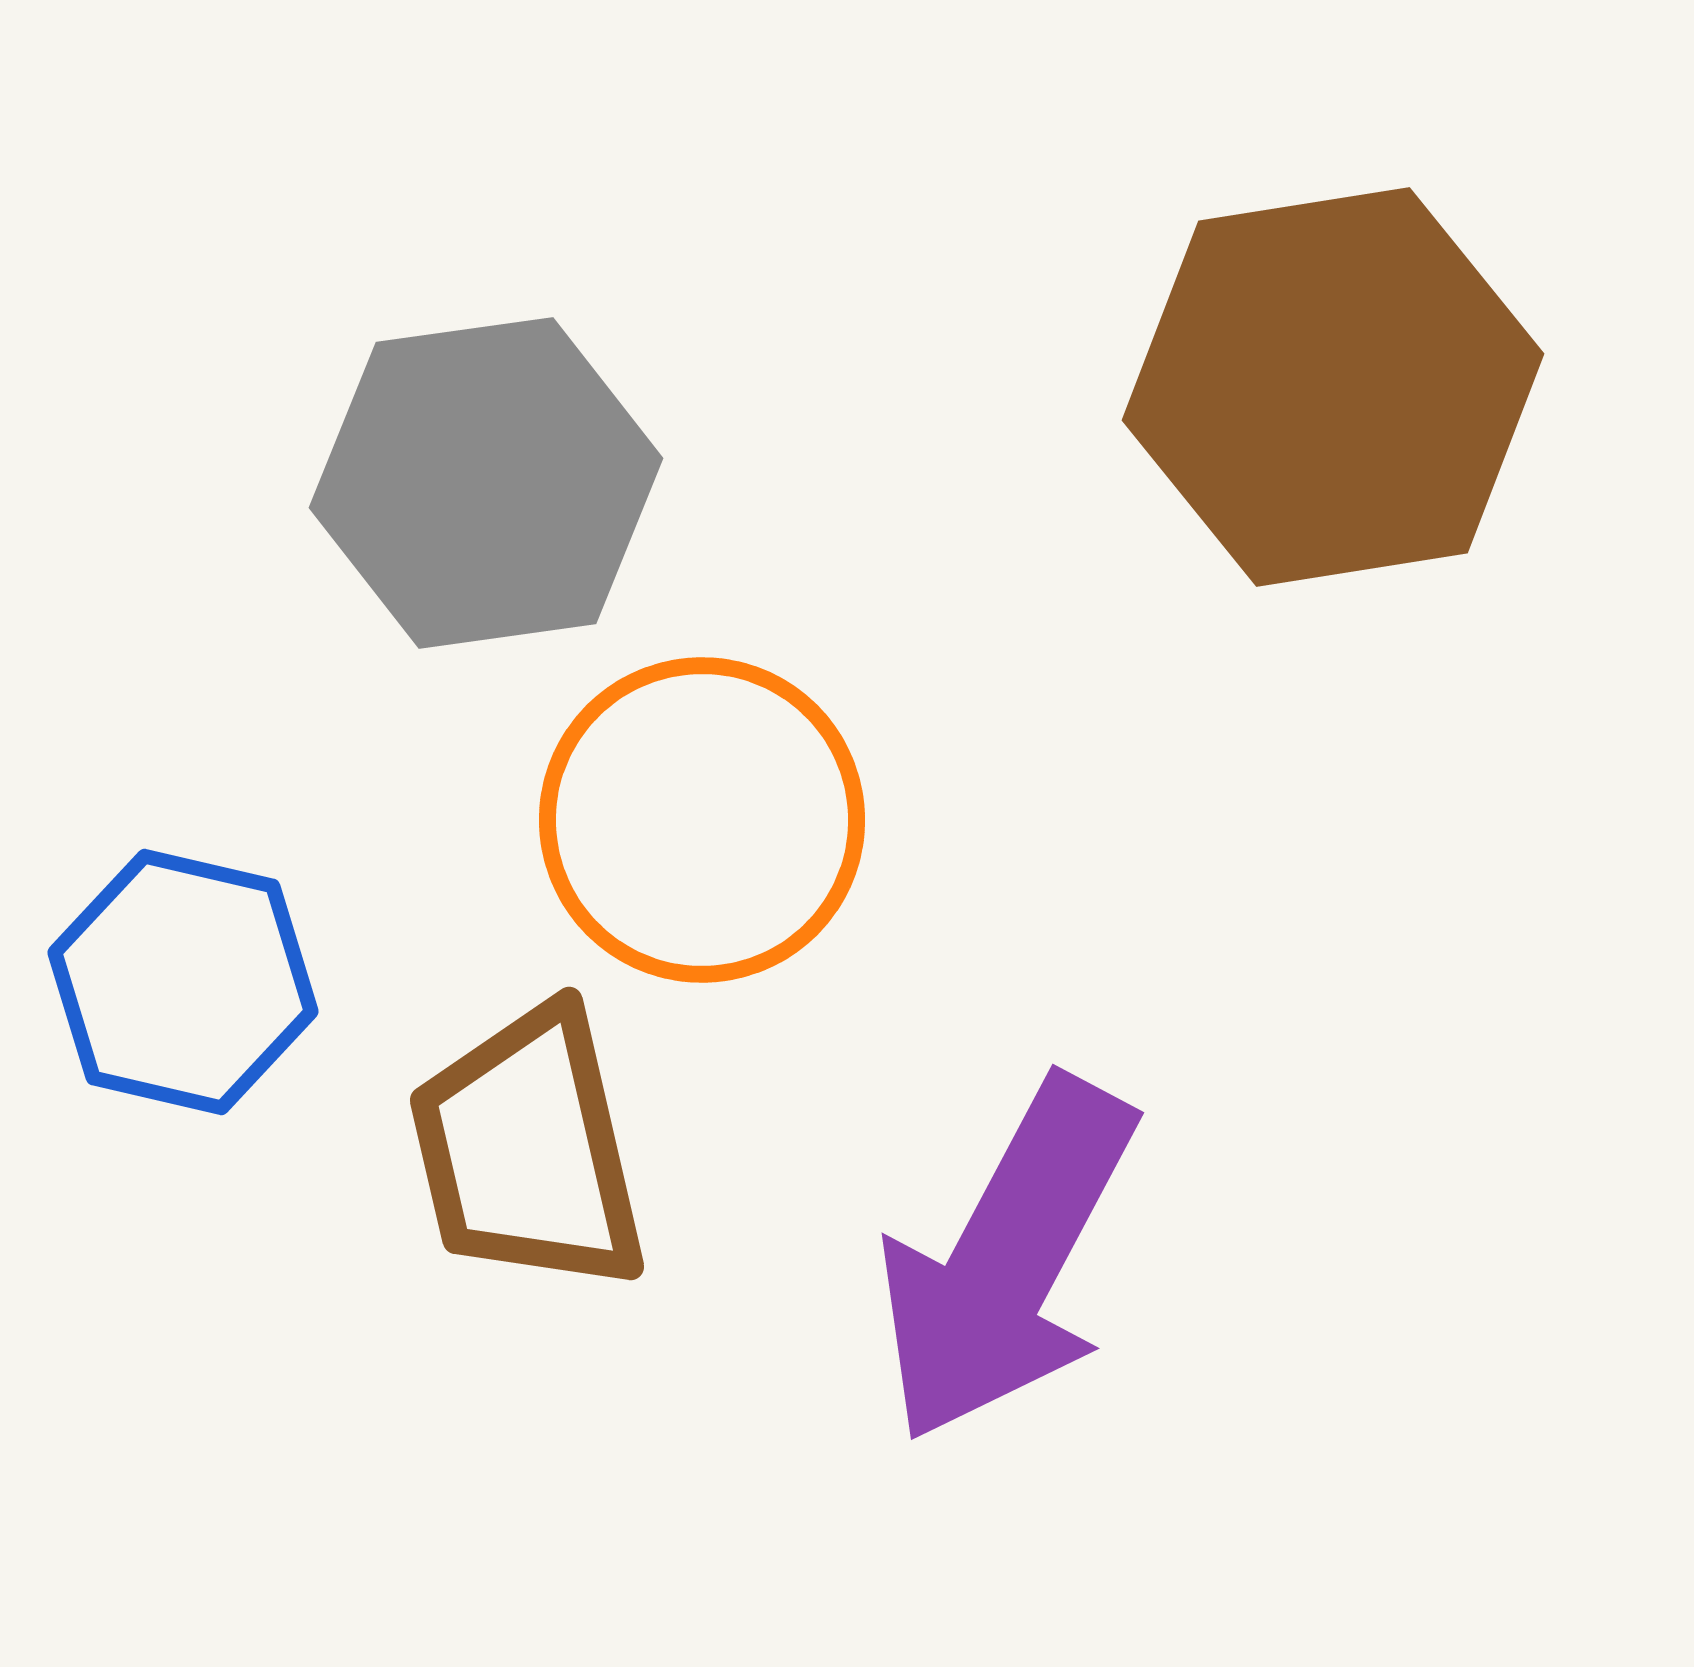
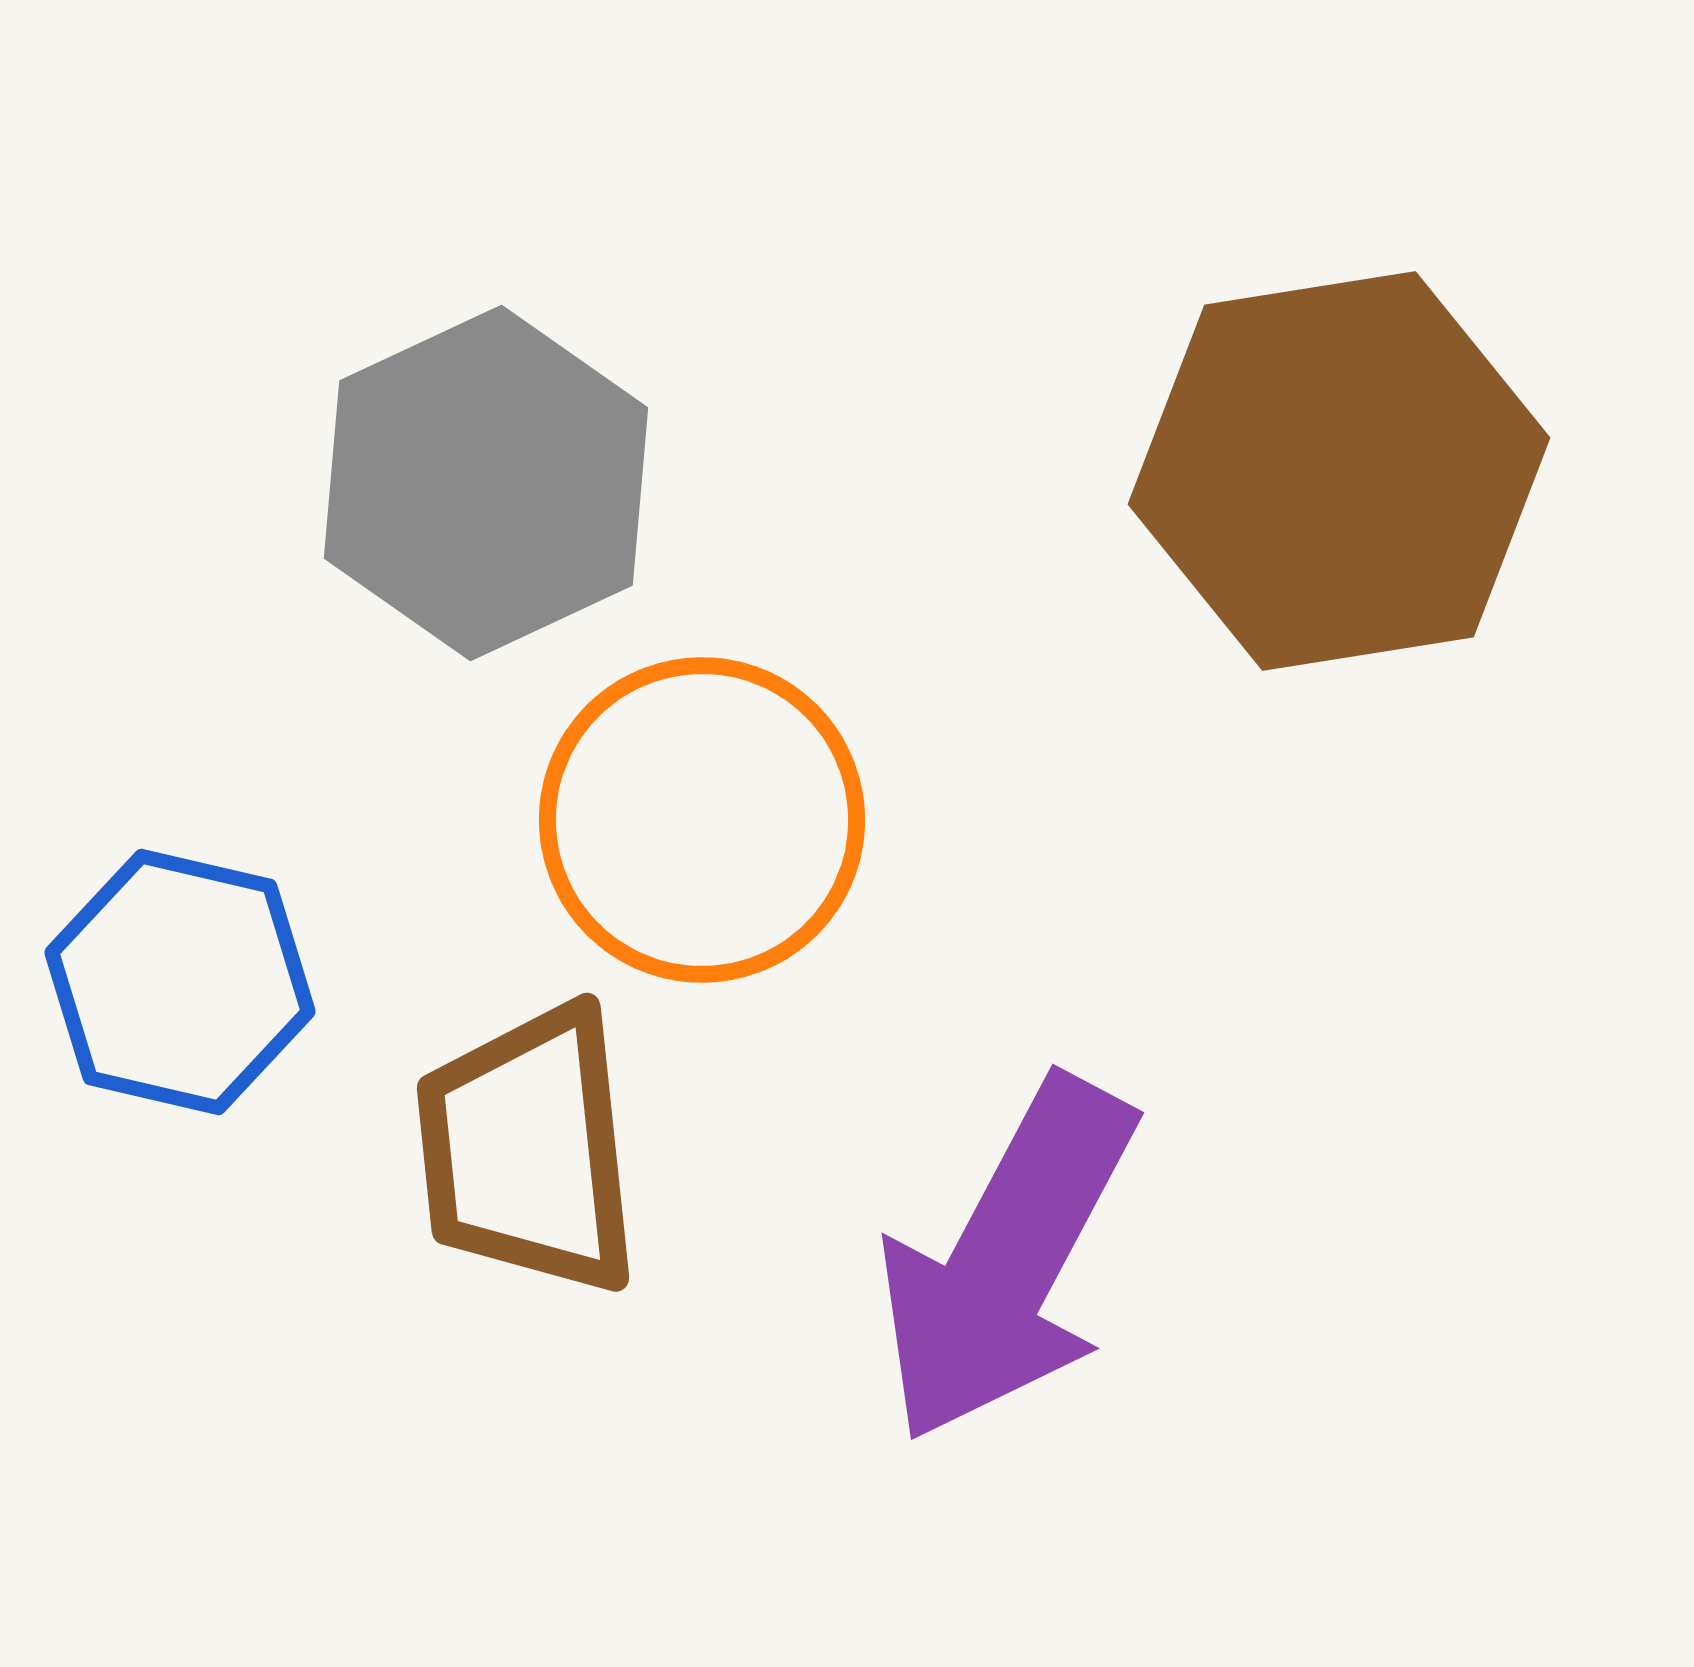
brown hexagon: moved 6 px right, 84 px down
gray hexagon: rotated 17 degrees counterclockwise
blue hexagon: moved 3 px left
brown trapezoid: rotated 7 degrees clockwise
